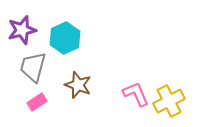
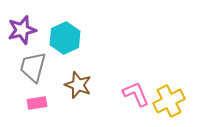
pink rectangle: moved 1 px down; rotated 24 degrees clockwise
